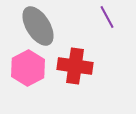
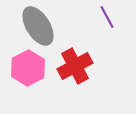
red cross: rotated 36 degrees counterclockwise
